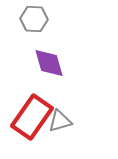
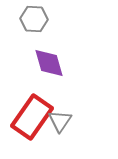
gray triangle: rotated 40 degrees counterclockwise
